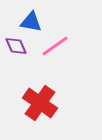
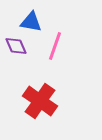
pink line: rotated 36 degrees counterclockwise
red cross: moved 2 px up
